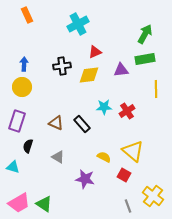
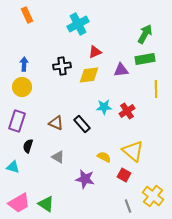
green triangle: moved 2 px right
